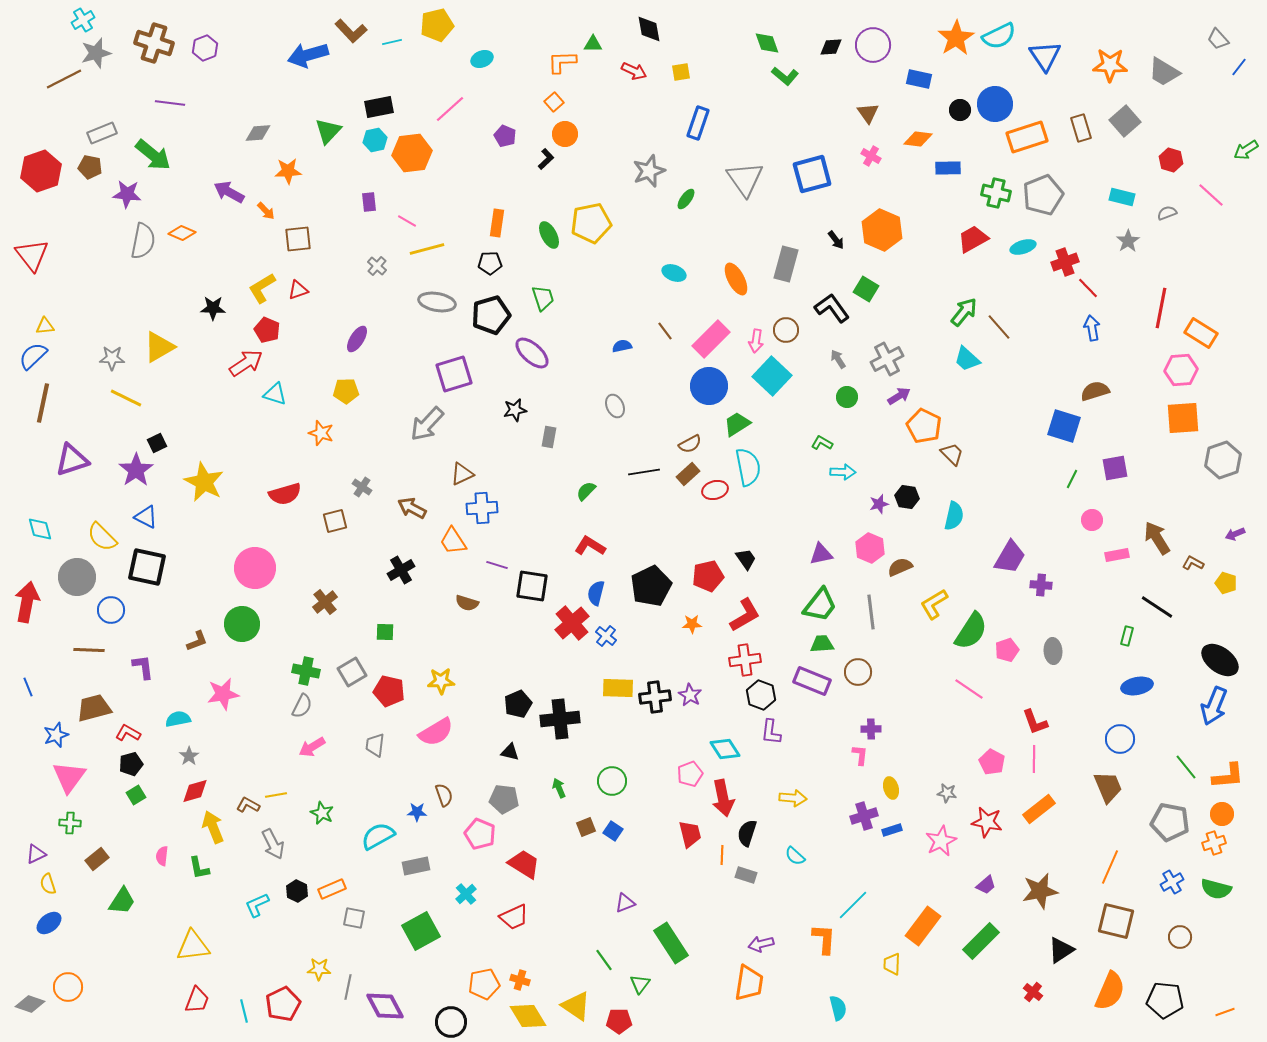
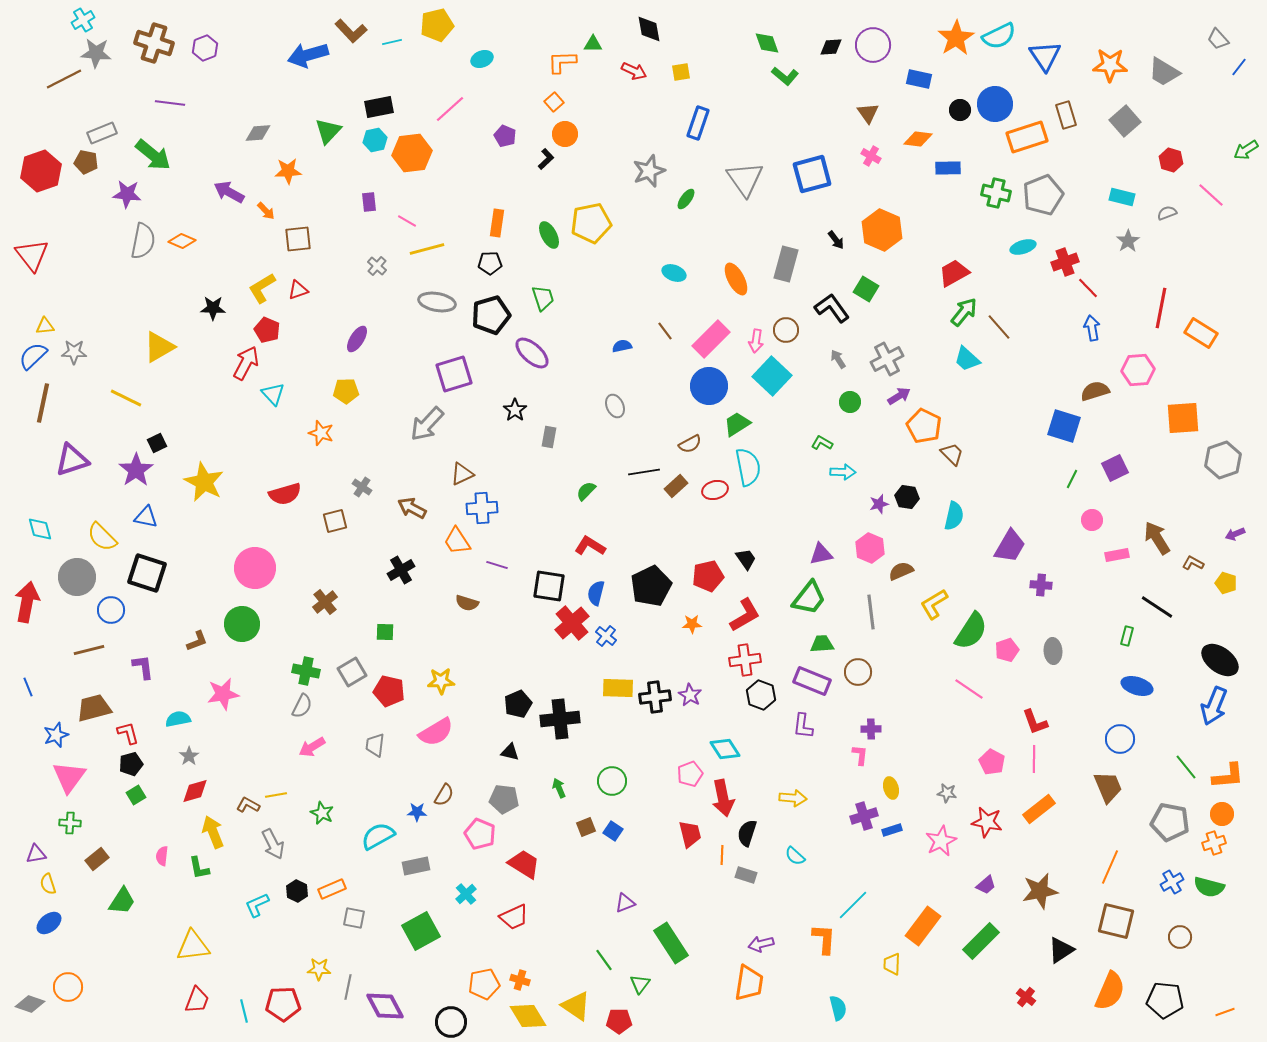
gray star at (96, 53): rotated 20 degrees clockwise
brown rectangle at (1081, 128): moved 15 px left, 13 px up
brown pentagon at (90, 167): moved 4 px left, 5 px up
orange diamond at (182, 233): moved 8 px down
red trapezoid at (973, 239): moved 19 px left, 34 px down
gray star at (112, 358): moved 38 px left, 6 px up
red arrow at (246, 363): rotated 28 degrees counterclockwise
pink hexagon at (1181, 370): moved 43 px left
cyan triangle at (275, 394): moved 2 px left; rotated 30 degrees clockwise
green circle at (847, 397): moved 3 px right, 5 px down
black star at (515, 410): rotated 25 degrees counterclockwise
purple square at (1115, 468): rotated 16 degrees counterclockwise
brown rectangle at (688, 474): moved 12 px left, 12 px down
blue triangle at (146, 517): rotated 15 degrees counterclockwise
orange trapezoid at (453, 541): moved 4 px right
purple trapezoid at (1010, 557): moved 11 px up
black square at (147, 567): moved 6 px down; rotated 6 degrees clockwise
brown semicircle at (900, 567): moved 1 px right, 4 px down
black square at (532, 586): moved 17 px right
green trapezoid at (820, 605): moved 11 px left, 7 px up
brown line at (89, 650): rotated 16 degrees counterclockwise
blue ellipse at (1137, 686): rotated 28 degrees clockwise
purple L-shape at (771, 732): moved 32 px right, 6 px up
red L-shape at (128, 733): rotated 45 degrees clockwise
brown semicircle at (444, 795): rotated 50 degrees clockwise
yellow arrow at (213, 827): moved 5 px down
purple triangle at (36, 854): rotated 15 degrees clockwise
green semicircle at (1216, 889): moved 7 px left, 2 px up
red cross at (1033, 992): moved 7 px left, 5 px down
red pentagon at (283, 1004): rotated 24 degrees clockwise
